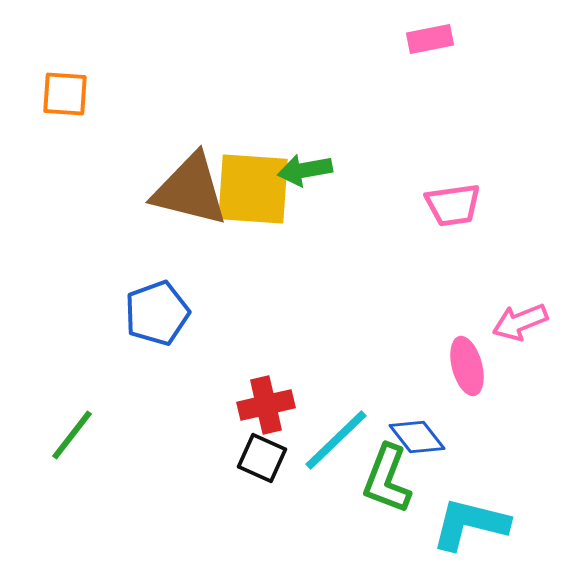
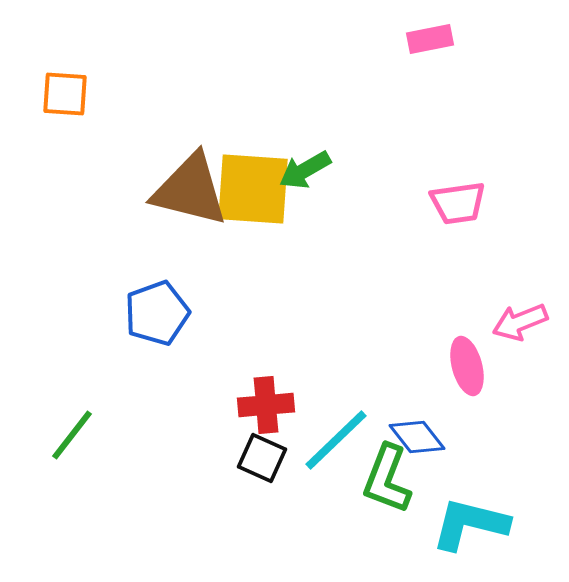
green arrow: rotated 20 degrees counterclockwise
pink trapezoid: moved 5 px right, 2 px up
red cross: rotated 8 degrees clockwise
